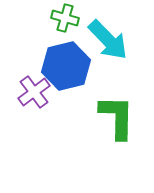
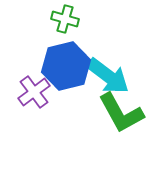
green cross: moved 1 px down
cyan arrow: moved 36 px down; rotated 9 degrees counterclockwise
green L-shape: moved 4 px right, 4 px up; rotated 150 degrees clockwise
